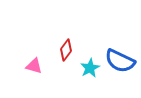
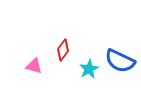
red diamond: moved 3 px left
cyan star: moved 1 px left, 1 px down
